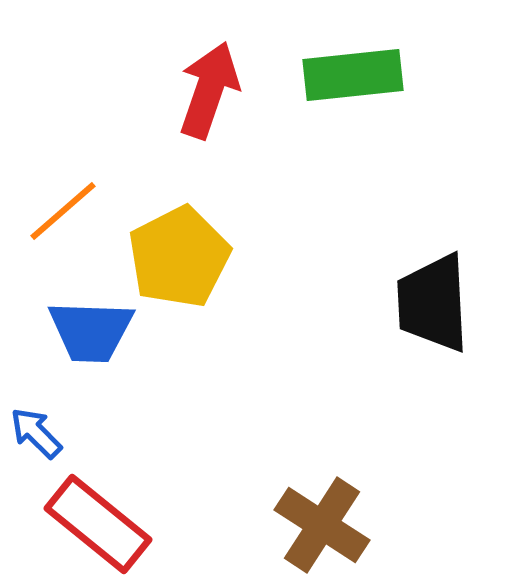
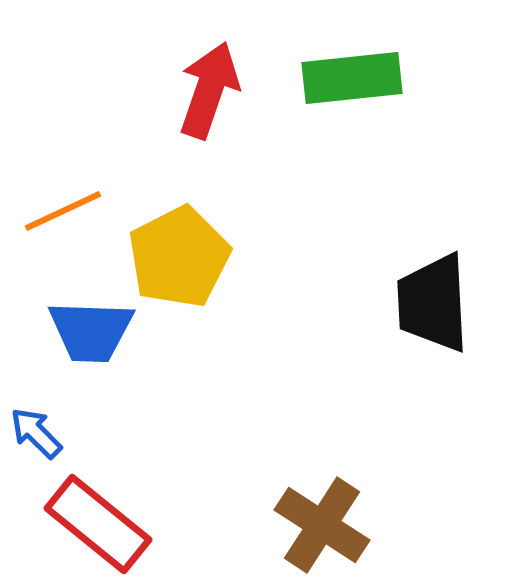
green rectangle: moved 1 px left, 3 px down
orange line: rotated 16 degrees clockwise
